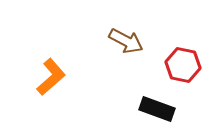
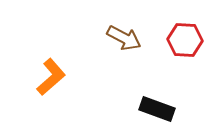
brown arrow: moved 2 px left, 3 px up
red hexagon: moved 2 px right, 25 px up; rotated 8 degrees counterclockwise
